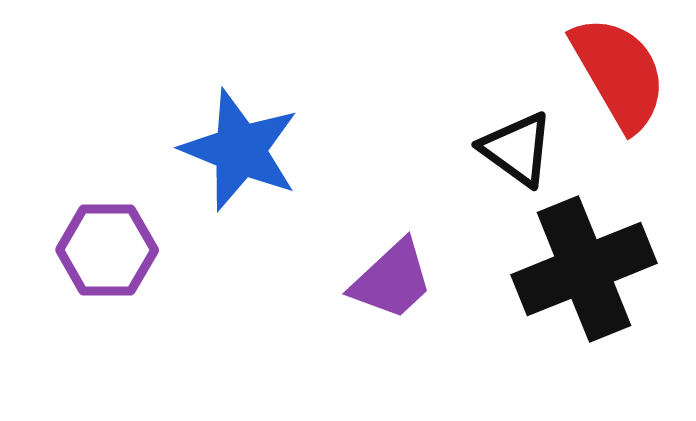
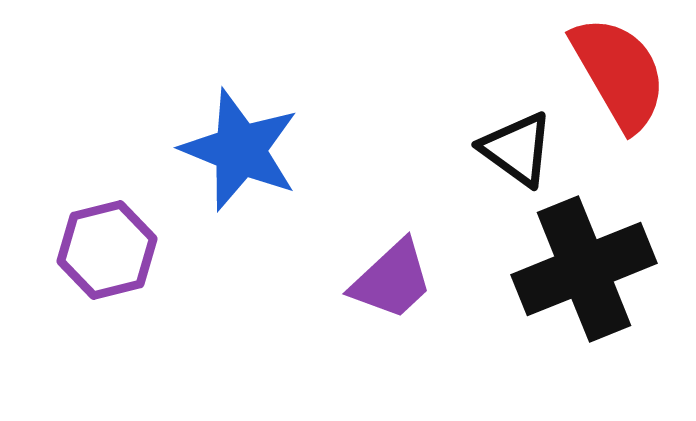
purple hexagon: rotated 14 degrees counterclockwise
